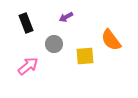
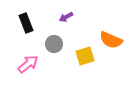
orange semicircle: rotated 30 degrees counterclockwise
yellow square: rotated 12 degrees counterclockwise
pink arrow: moved 2 px up
